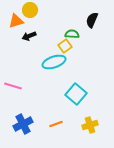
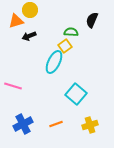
green semicircle: moved 1 px left, 2 px up
cyan ellipse: rotated 45 degrees counterclockwise
